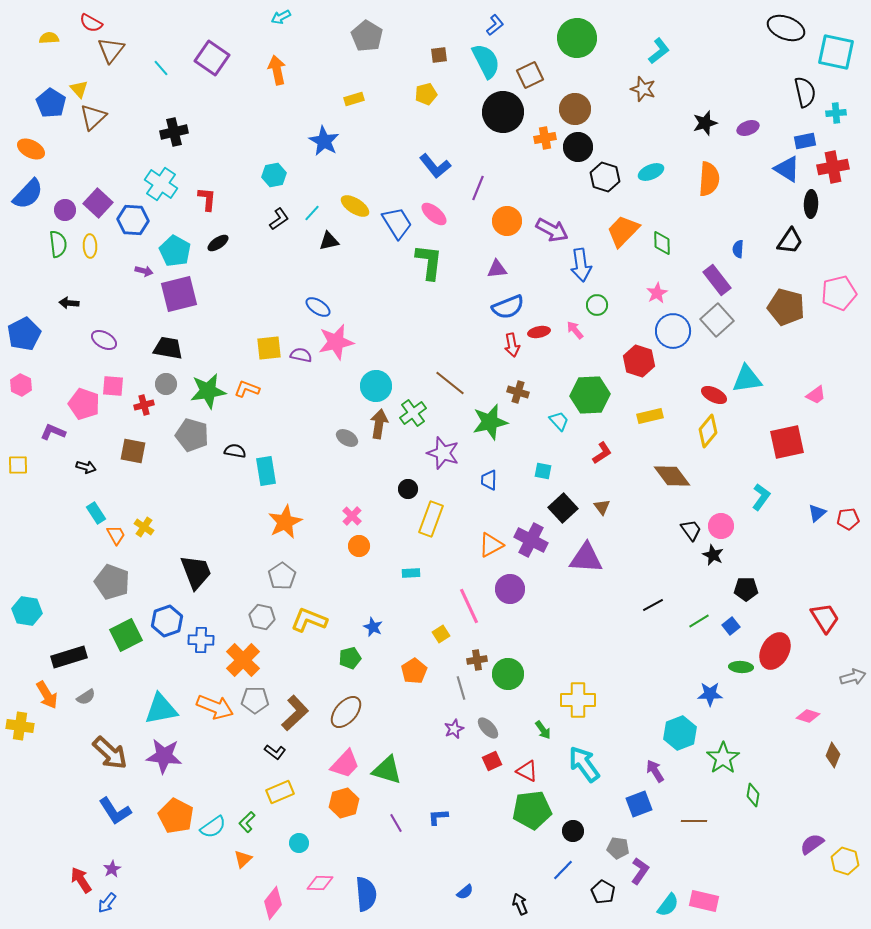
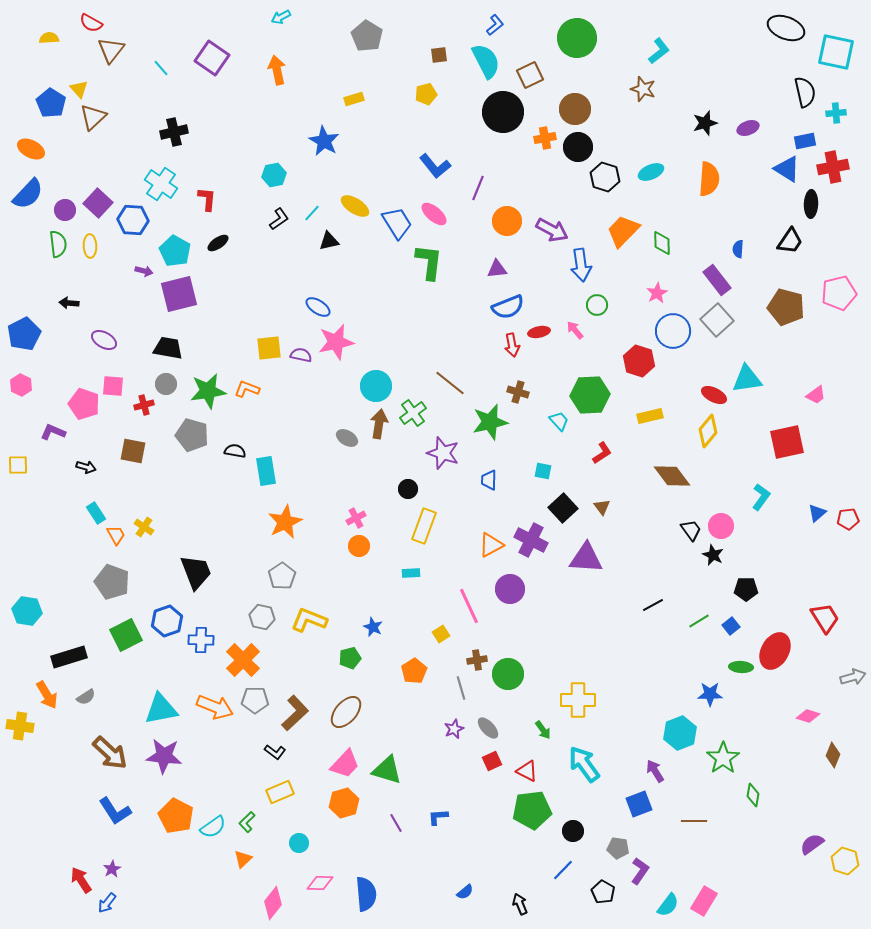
pink cross at (352, 516): moved 4 px right, 2 px down; rotated 18 degrees clockwise
yellow rectangle at (431, 519): moved 7 px left, 7 px down
pink rectangle at (704, 901): rotated 72 degrees counterclockwise
